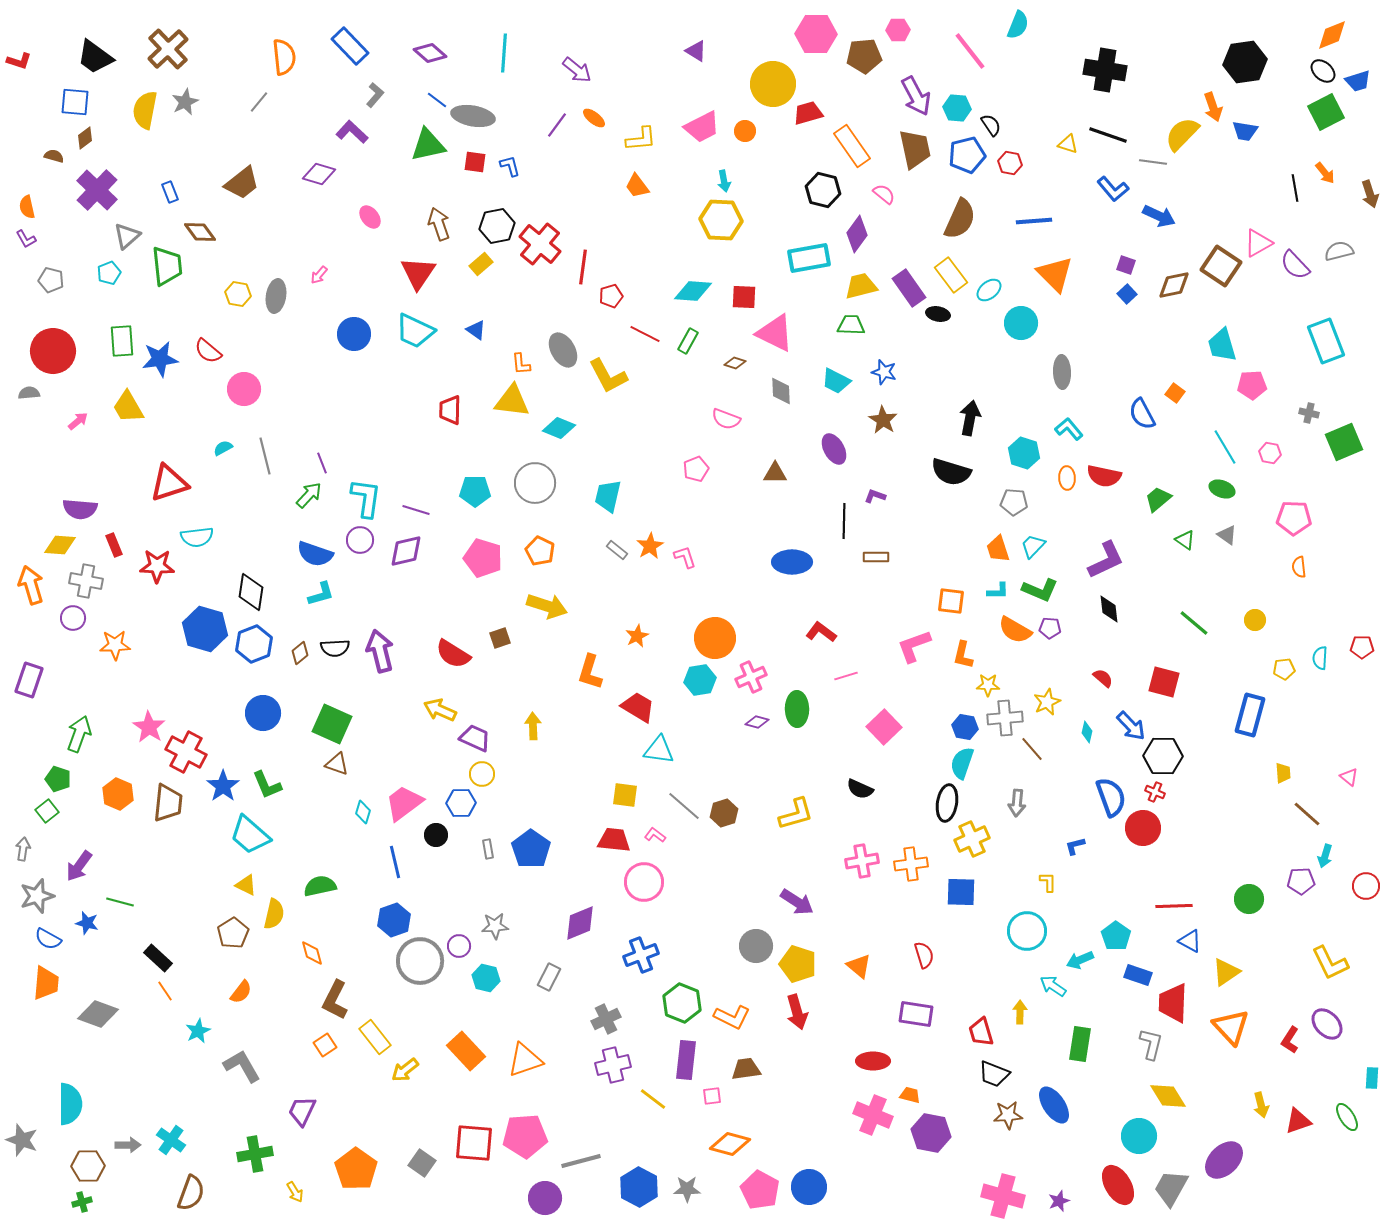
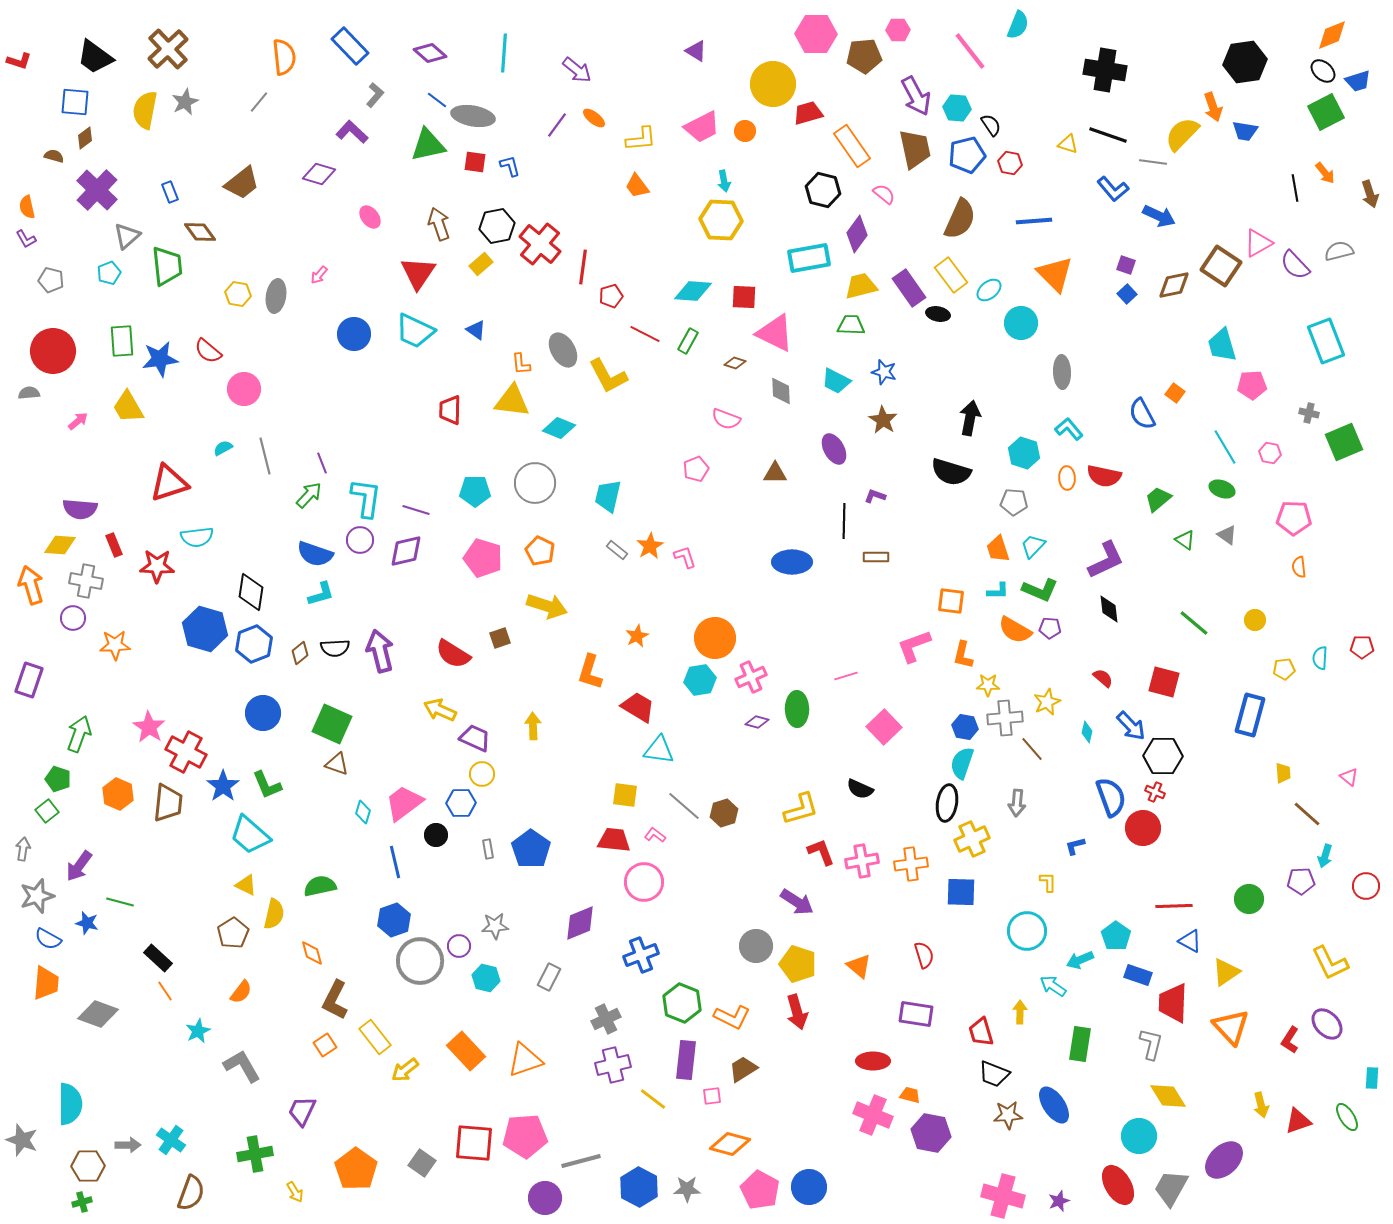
red L-shape at (821, 632): moved 220 px down; rotated 32 degrees clockwise
yellow L-shape at (796, 814): moved 5 px right, 5 px up
brown trapezoid at (746, 1069): moved 3 px left; rotated 24 degrees counterclockwise
